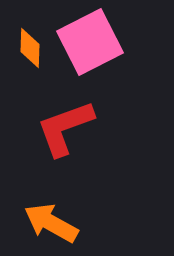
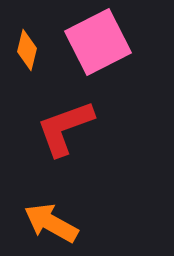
pink square: moved 8 px right
orange diamond: moved 3 px left, 2 px down; rotated 12 degrees clockwise
